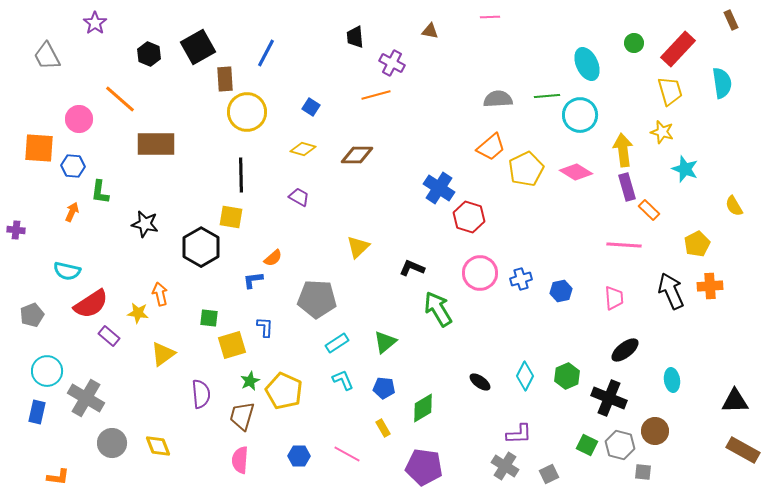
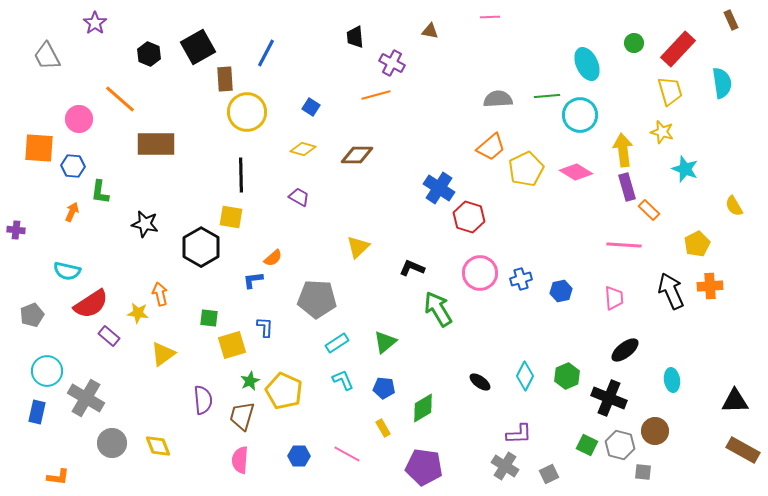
purple semicircle at (201, 394): moved 2 px right, 6 px down
